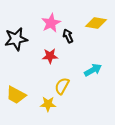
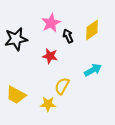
yellow diamond: moved 4 px left, 7 px down; rotated 45 degrees counterclockwise
red star: rotated 14 degrees clockwise
